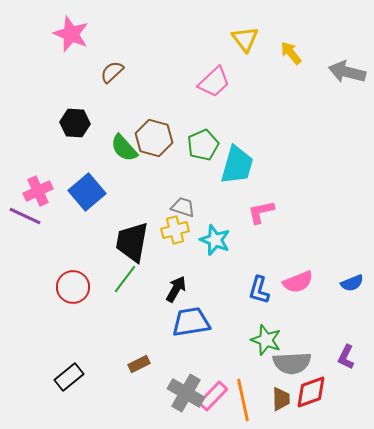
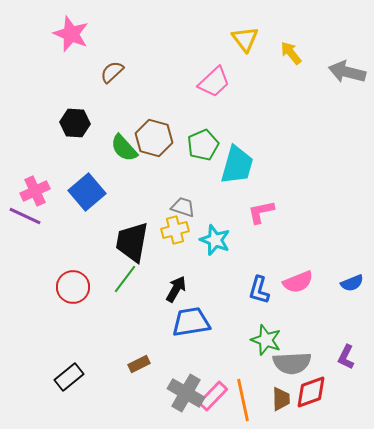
pink cross: moved 3 px left
